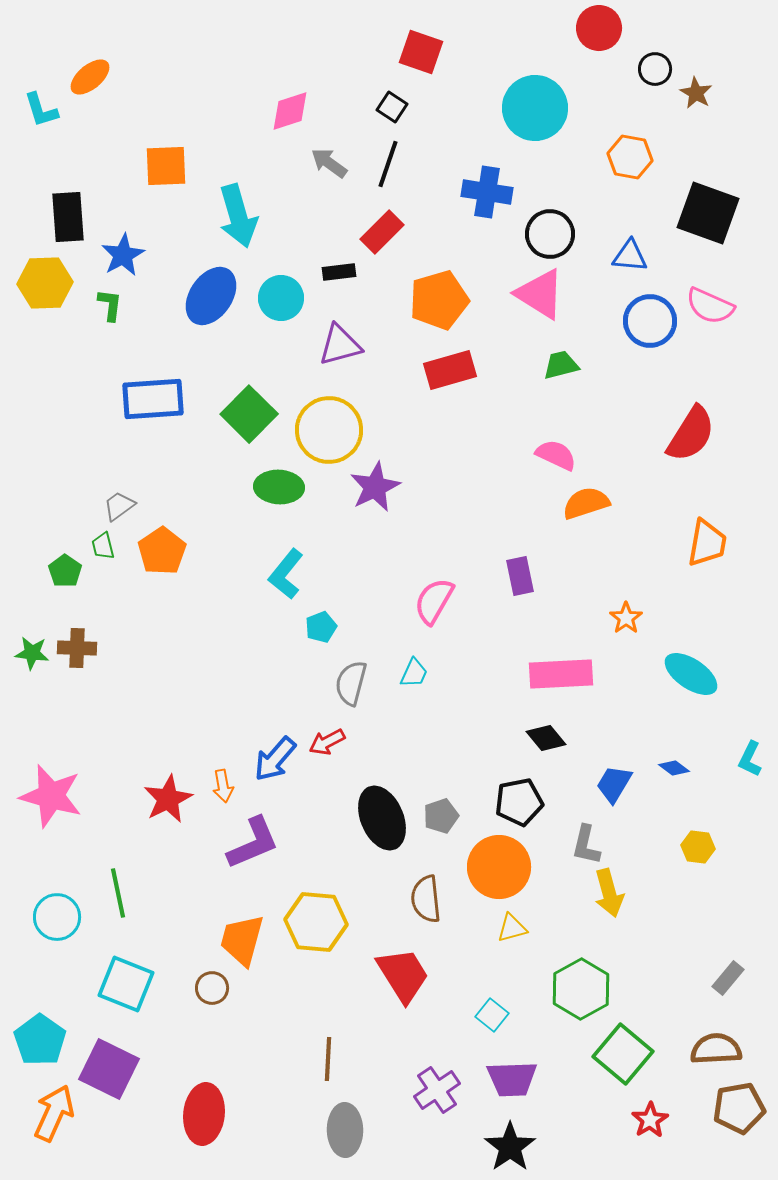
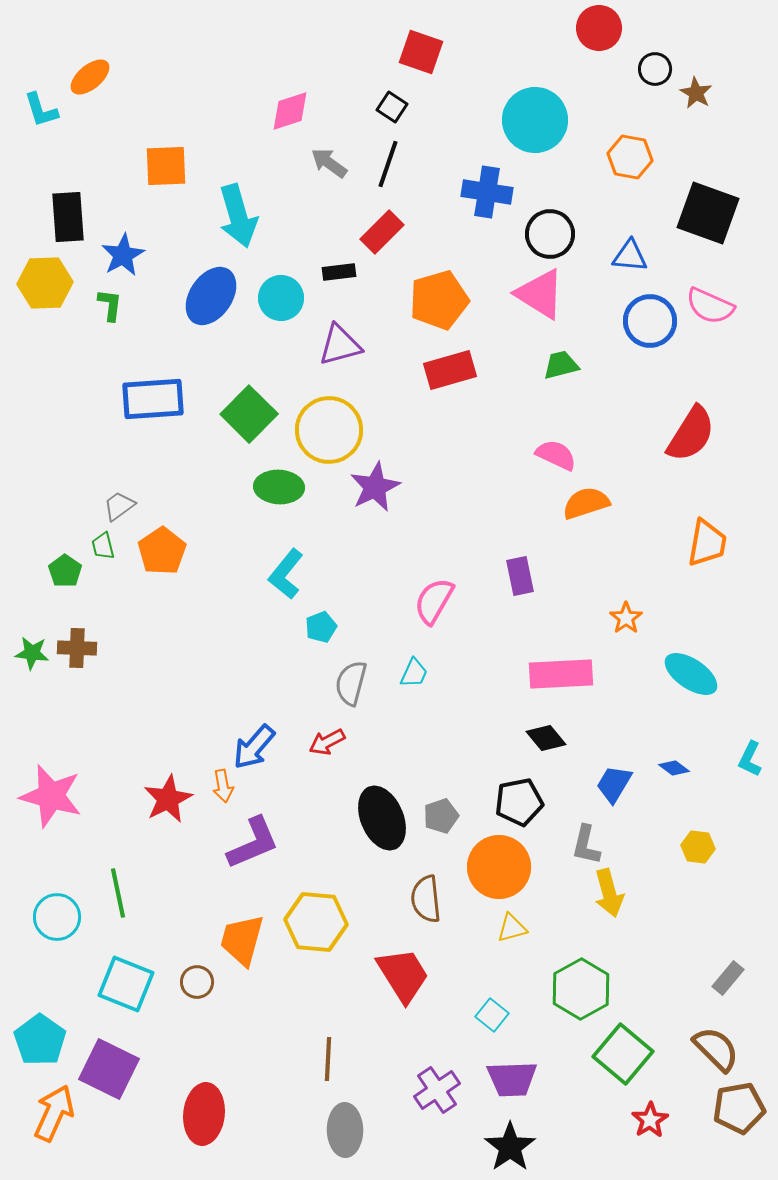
cyan circle at (535, 108): moved 12 px down
blue arrow at (275, 759): moved 21 px left, 12 px up
brown circle at (212, 988): moved 15 px left, 6 px up
brown semicircle at (716, 1049): rotated 48 degrees clockwise
